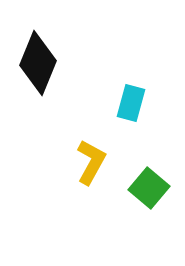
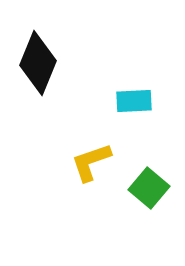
cyan rectangle: moved 3 px right, 2 px up; rotated 72 degrees clockwise
yellow L-shape: rotated 138 degrees counterclockwise
